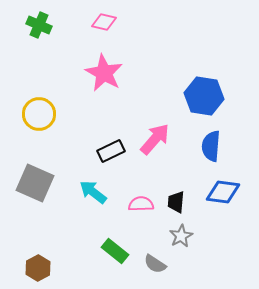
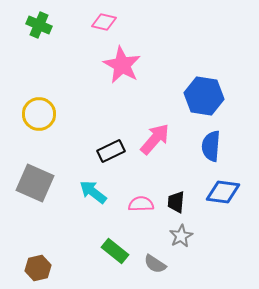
pink star: moved 18 px right, 8 px up
brown hexagon: rotated 15 degrees clockwise
